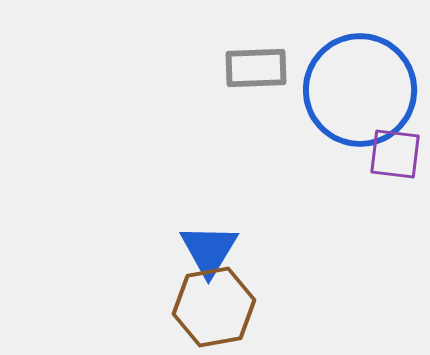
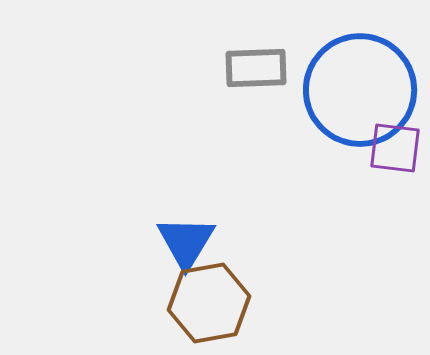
purple square: moved 6 px up
blue triangle: moved 23 px left, 8 px up
brown hexagon: moved 5 px left, 4 px up
